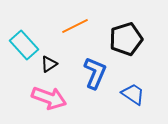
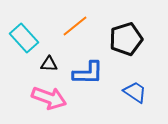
orange line: rotated 12 degrees counterclockwise
cyan rectangle: moved 7 px up
black triangle: rotated 36 degrees clockwise
blue L-shape: moved 7 px left; rotated 68 degrees clockwise
blue trapezoid: moved 2 px right, 2 px up
